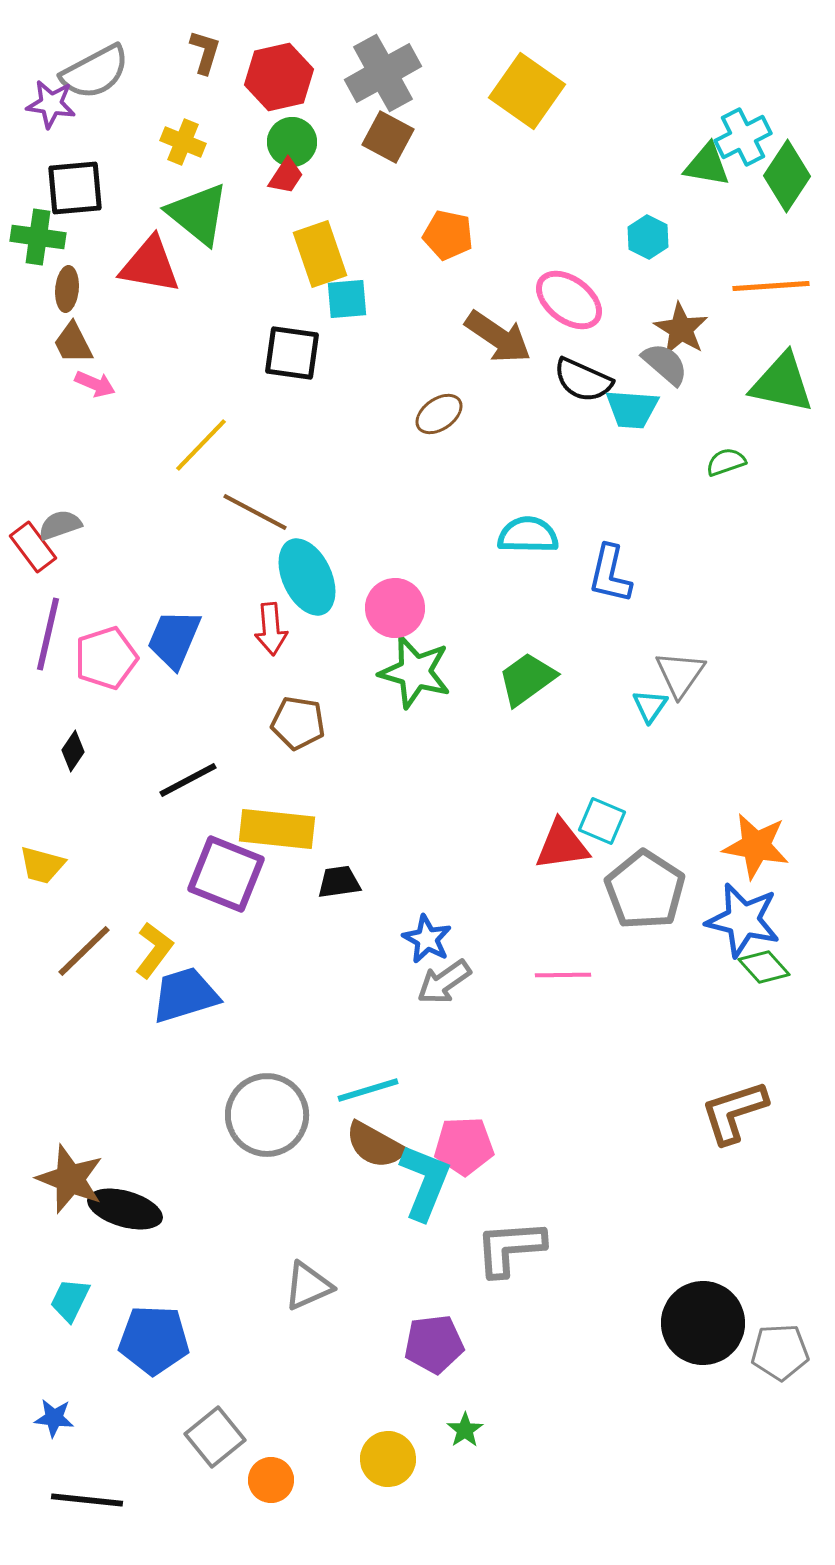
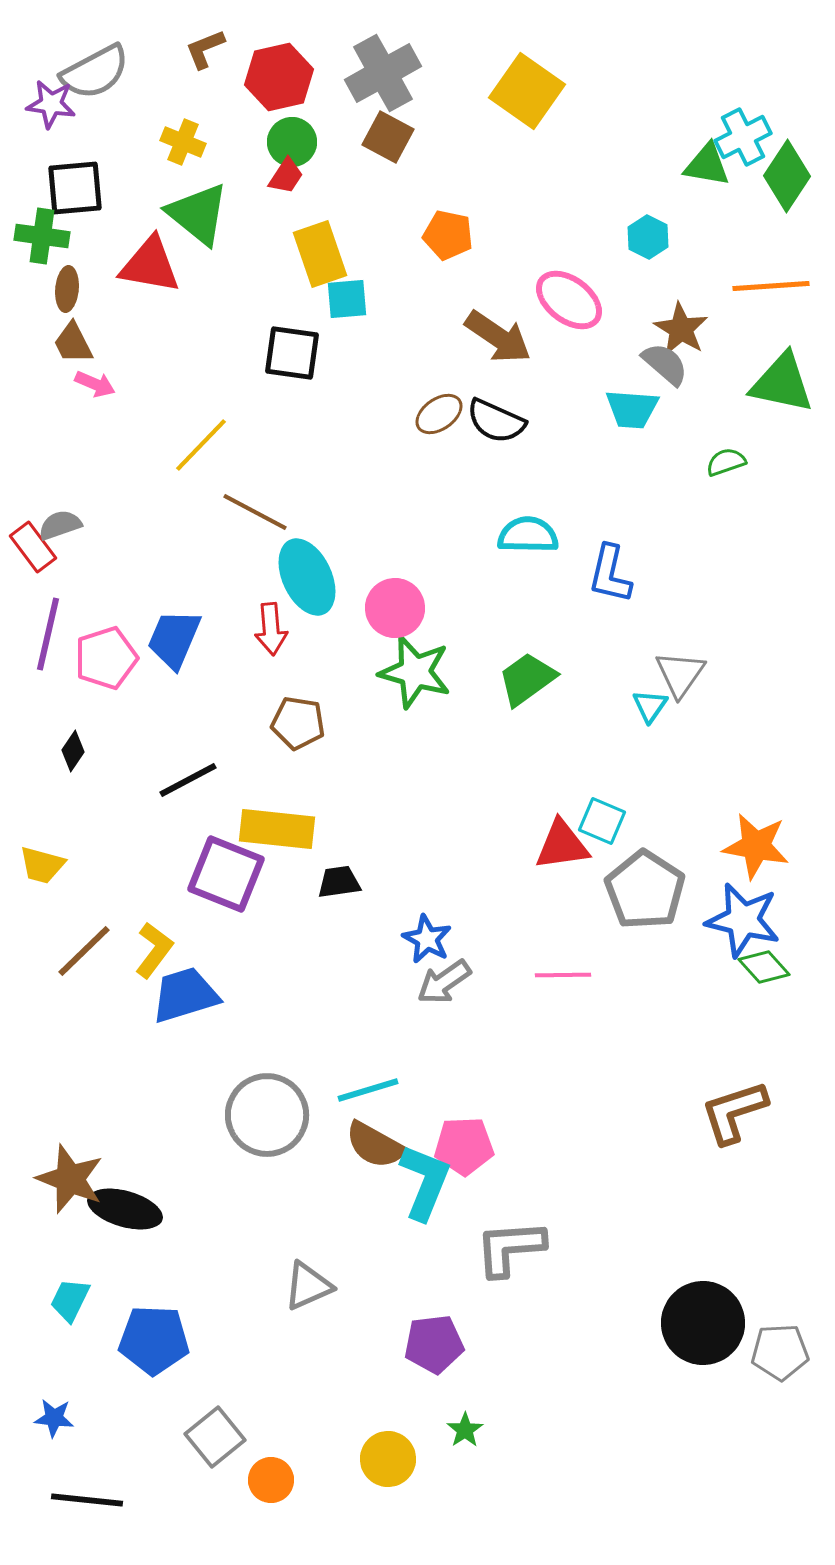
brown L-shape at (205, 52): moved 3 px up; rotated 129 degrees counterclockwise
green cross at (38, 237): moved 4 px right, 1 px up
black semicircle at (583, 380): moved 87 px left, 41 px down
